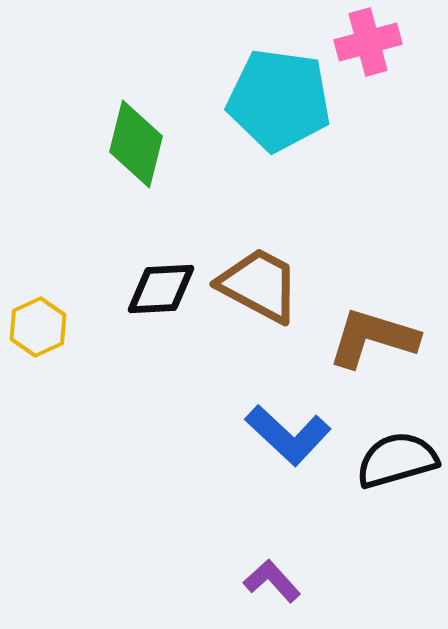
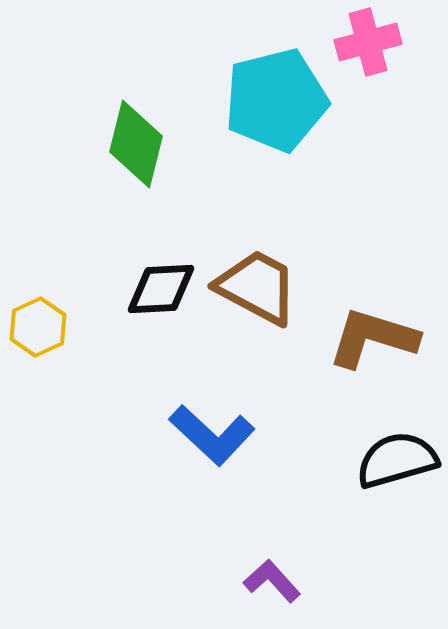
cyan pentagon: moved 3 px left; rotated 22 degrees counterclockwise
brown trapezoid: moved 2 px left, 2 px down
blue L-shape: moved 76 px left
